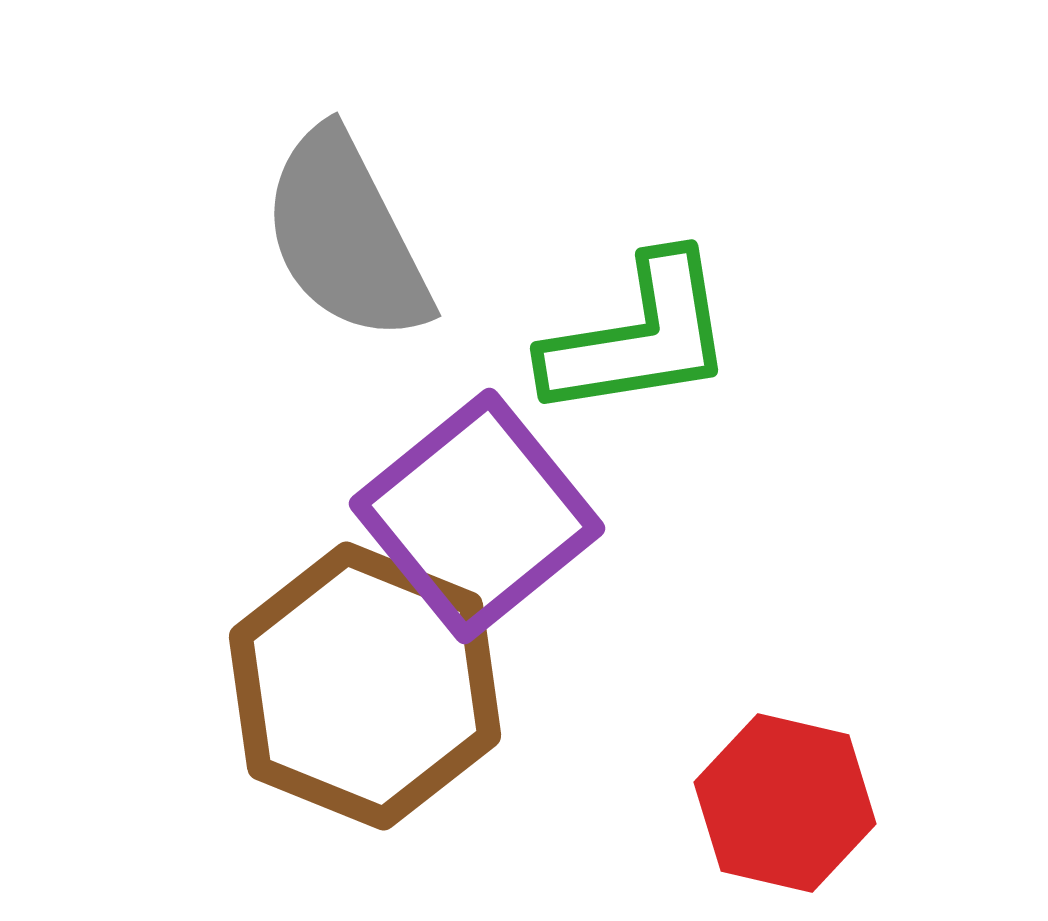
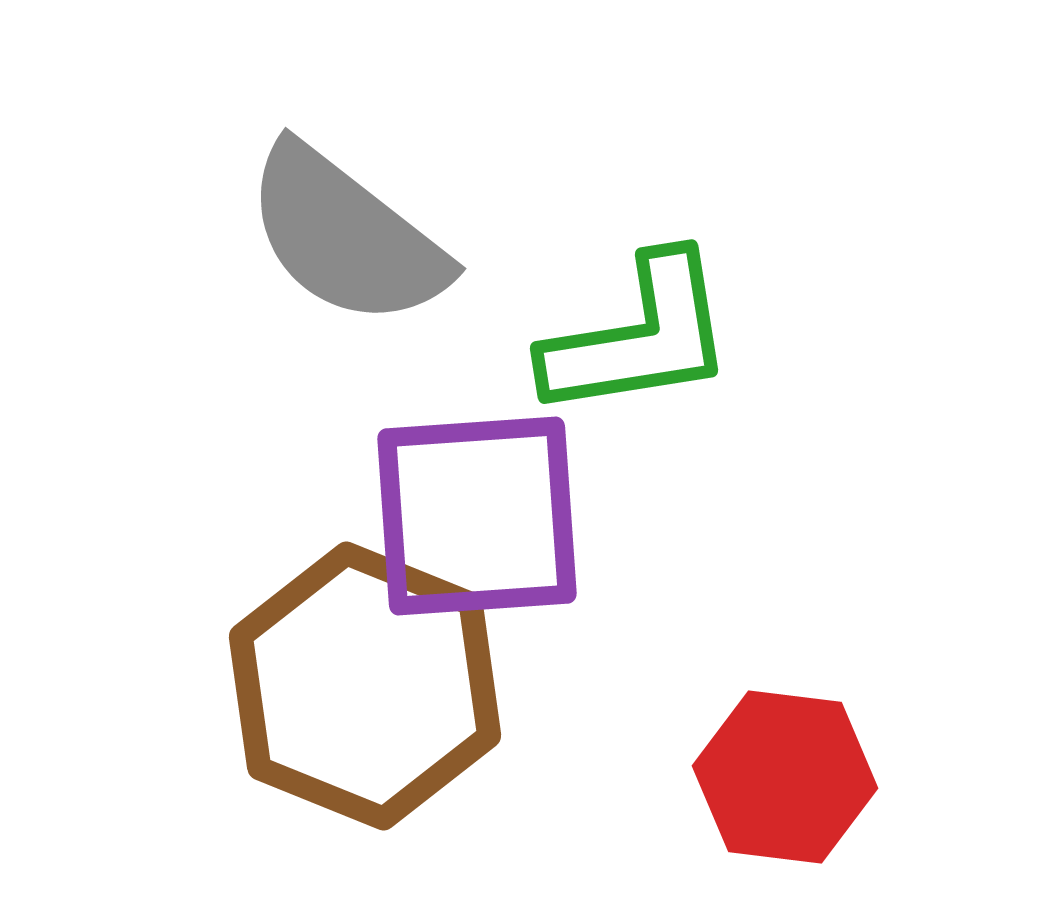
gray semicircle: rotated 25 degrees counterclockwise
purple square: rotated 35 degrees clockwise
red hexagon: moved 26 px up; rotated 6 degrees counterclockwise
